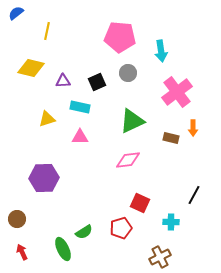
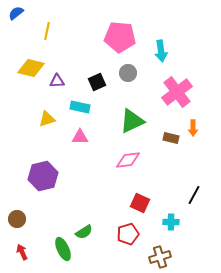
purple triangle: moved 6 px left
purple hexagon: moved 1 px left, 2 px up; rotated 12 degrees counterclockwise
red pentagon: moved 7 px right, 6 px down
brown cross: rotated 10 degrees clockwise
